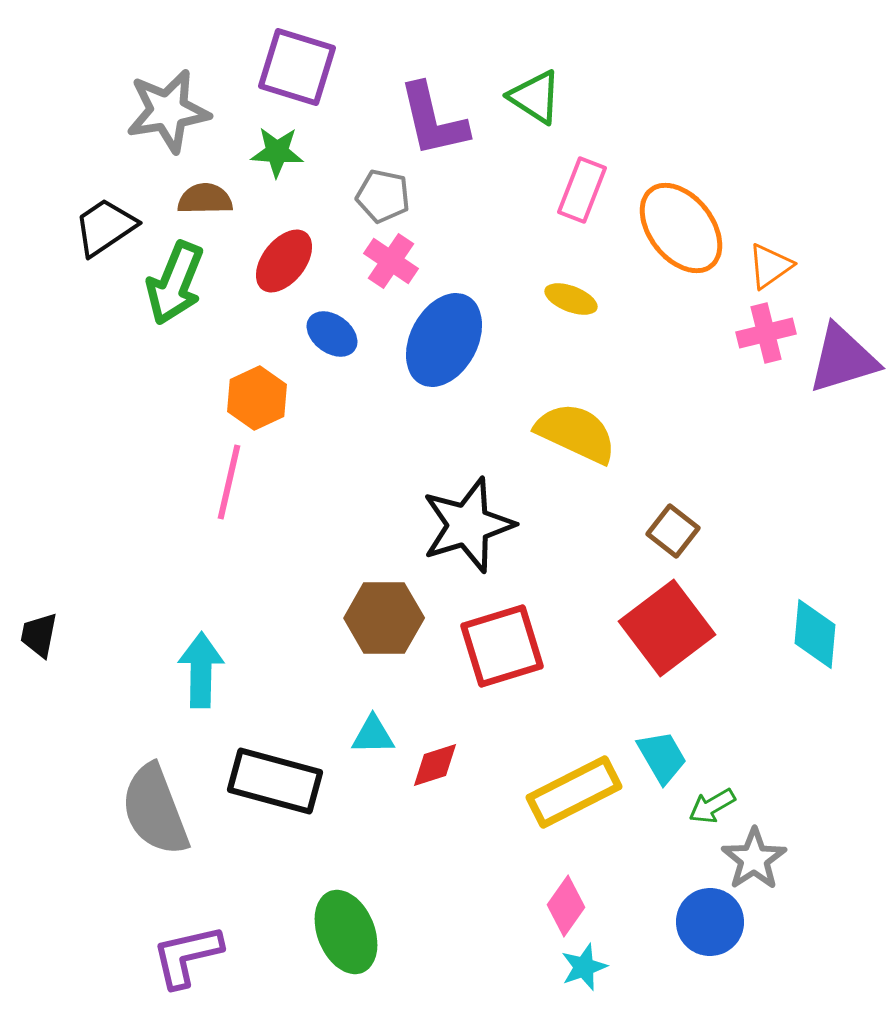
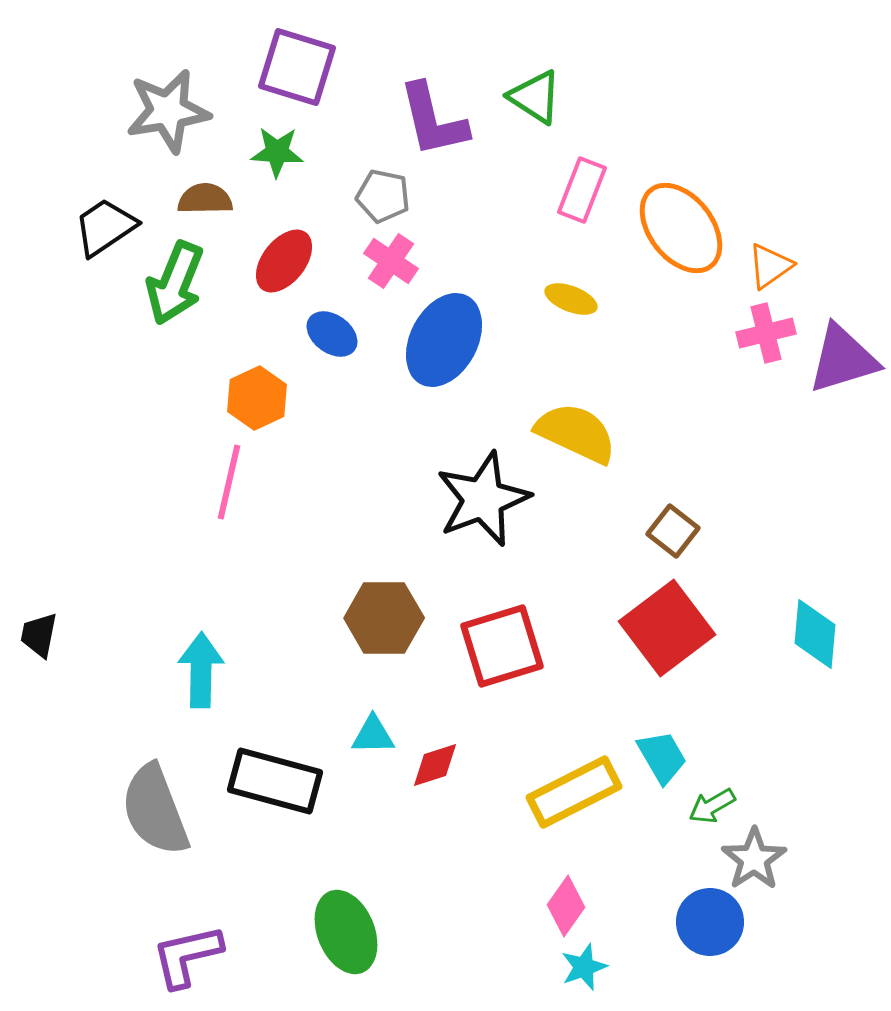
black star at (468, 525): moved 15 px right, 26 px up; rotated 4 degrees counterclockwise
